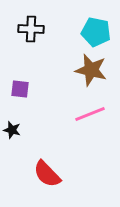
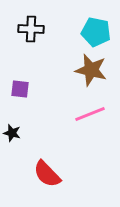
black star: moved 3 px down
